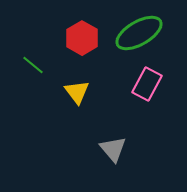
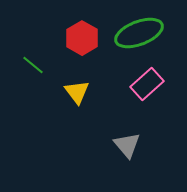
green ellipse: rotated 9 degrees clockwise
pink rectangle: rotated 20 degrees clockwise
gray triangle: moved 14 px right, 4 px up
